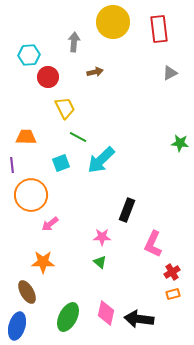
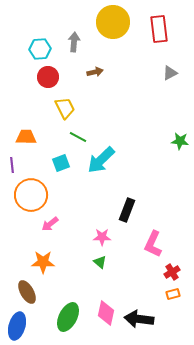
cyan hexagon: moved 11 px right, 6 px up
green star: moved 2 px up
